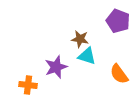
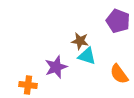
brown star: moved 2 px down
